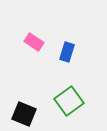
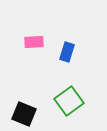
pink rectangle: rotated 36 degrees counterclockwise
